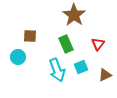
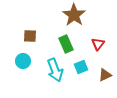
cyan circle: moved 5 px right, 4 px down
cyan arrow: moved 2 px left
